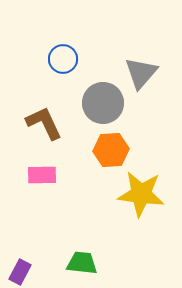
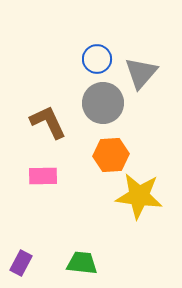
blue circle: moved 34 px right
brown L-shape: moved 4 px right, 1 px up
orange hexagon: moved 5 px down
pink rectangle: moved 1 px right, 1 px down
yellow star: moved 2 px left, 2 px down
purple rectangle: moved 1 px right, 9 px up
